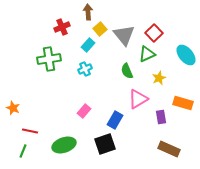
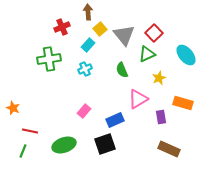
green semicircle: moved 5 px left, 1 px up
blue rectangle: rotated 36 degrees clockwise
